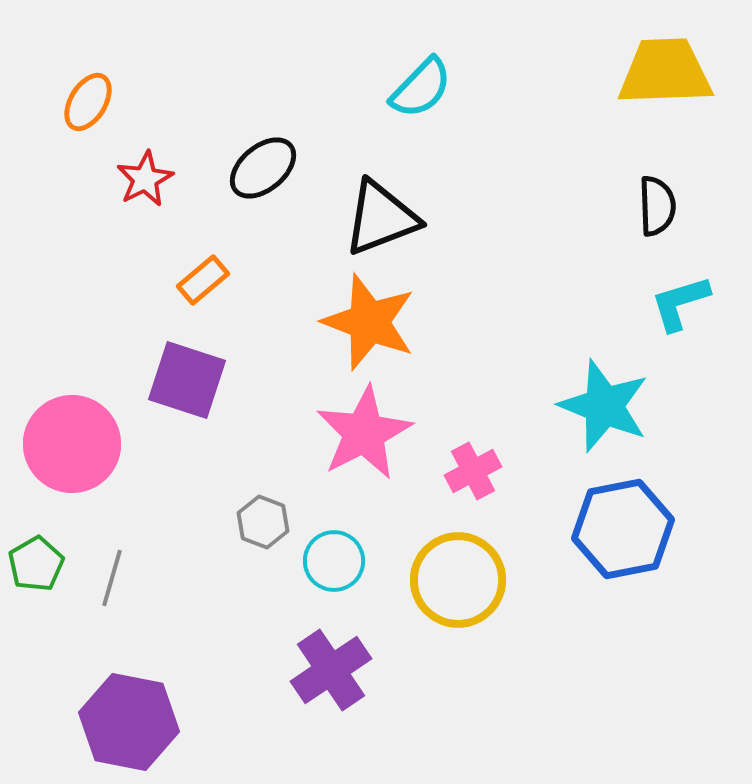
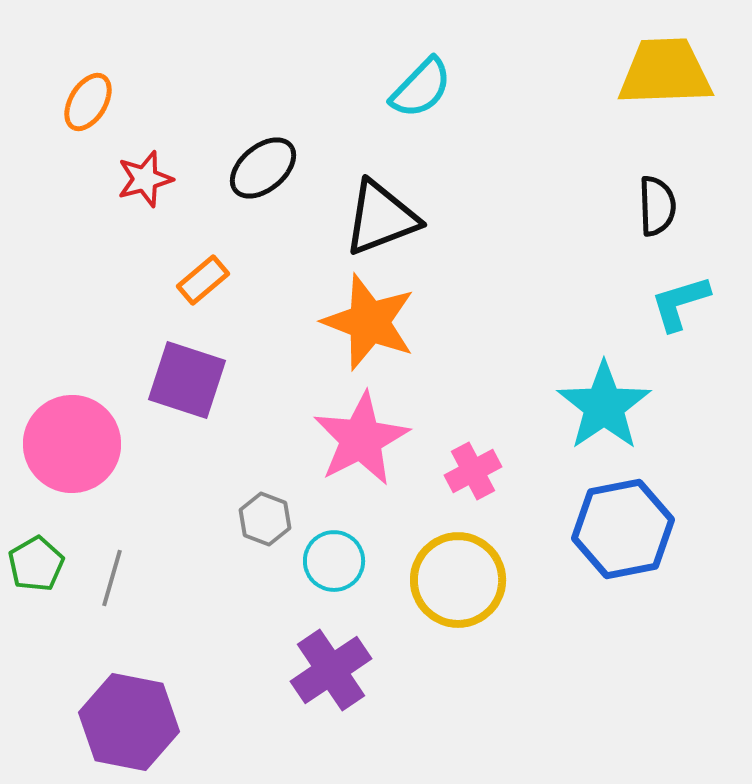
red star: rotated 12 degrees clockwise
cyan star: rotated 16 degrees clockwise
pink star: moved 3 px left, 6 px down
gray hexagon: moved 2 px right, 3 px up
